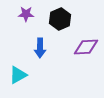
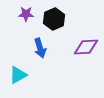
black hexagon: moved 6 px left
blue arrow: rotated 18 degrees counterclockwise
